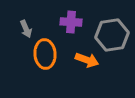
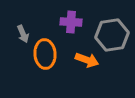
gray arrow: moved 3 px left, 5 px down
